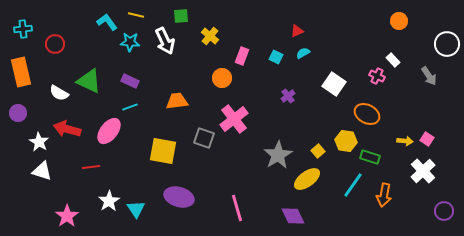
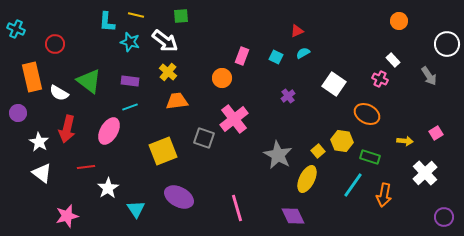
cyan L-shape at (107, 22): rotated 140 degrees counterclockwise
cyan cross at (23, 29): moved 7 px left; rotated 30 degrees clockwise
yellow cross at (210, 36): moved 42 px left, 36 px down
white arrow at (165, 41): rotated 28 degrees counterclockwise
cyan star at (130, 42): rotated 12 degrees clockwise
orange rectangle at (21, 72): moved 11 px right, 5 px down
pink cross at (377, 76): moved 3 px right, 3 px down
green triangle at (89, 81): rotated 12 degrees clockwise
purple rectangle at (130, 81): rotated 18 degrees counterclockwise
red arrow at (67, 129): rotated 92 degrees counterclockwise
pink ellipse at (109, 131): rotated 8 degrees counterclockwise
pink square at (427, 139): moved 9 px right, 6 px up; rotated 24 degrees clockwise
yellow hexagon at (346, 141): moved 4 px left
yellow square at (163, 151): rotated 32 degrees counterclockwise
gray star at (278, 155): rotated 12 degrees counterclockwise
red line at (91, 167): moved 5 px left
white triangle at (42, 171): moved 2 px down; rotated 20 degrees clockwise
white cross at (423, 171): moved 2 px right, 2 px down
yellow ellipse at (307, 179): rotated 28 degrees counterclockwise
purple ellipse at (179, 197): rotated 12 degrees clockwise
white star at (109, 201): moved 1 px left, 13 px up
purple circle at (444, 211): moved 6 px down
pink star at (67, 216): rotated 20 degrees clockwise
